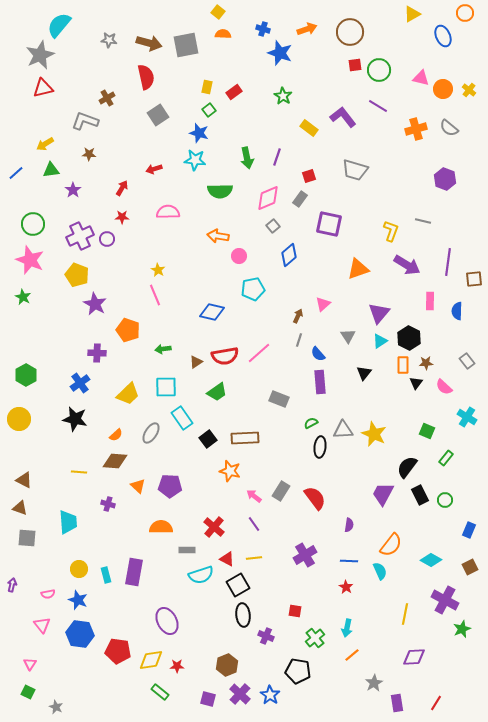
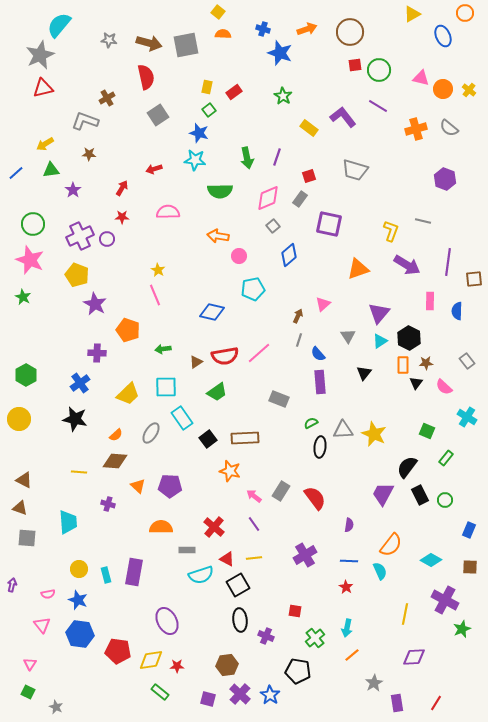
brown square at (470, 567): rotated 28 degrees clockwise
black ellipse at (243, 615): moved 3 px left, 5 px down
brown hexagon at (227, 665): rotated 15 degrees clockwise
